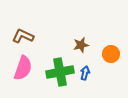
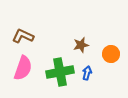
blue arrow: moved 2 px right
